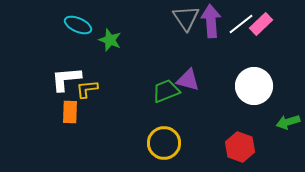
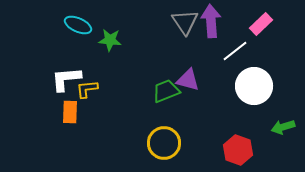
gray triangle: moved 1 px left, 4 px down
white line: moved 6 px left, 27 px down
green star: rotated 15 degrees counterclockwise
green arrow: moved 5 px left, 5 px down
red hexagon: moved 2 px left, 3 px down
